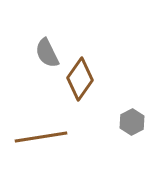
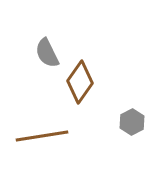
brown diamond: moved 3 px down
brown line: moved 1 px right, 1 px up
